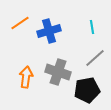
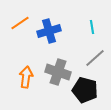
black pentagon: moved 2 px left; rotated 25 degrees clockwise
